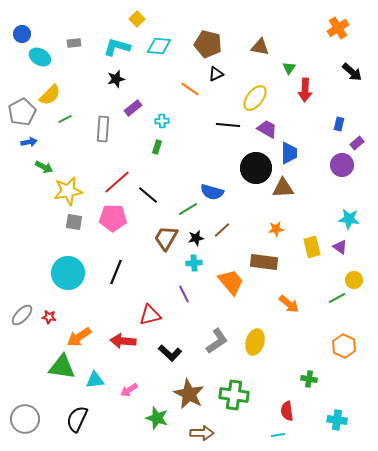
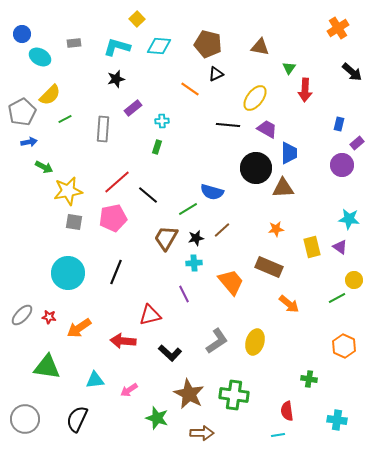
pink pentagon at (113, 218): rotated 12 degrees counterclockwise
brown rectangle at (264, 262): moved 5 px right, 5 px down; rotated 16 degrees clockwise
orange arrow at (79, 337): moved 9 px up
green triangle at (62, 367): moved 15 px left
